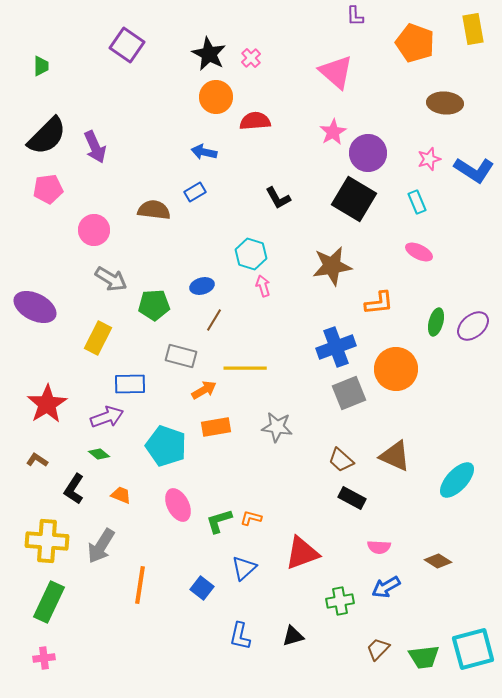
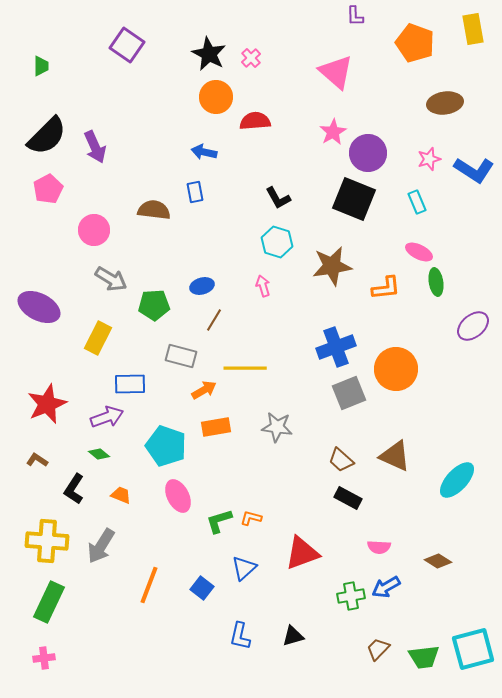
brown ellipse at (445, 103): rotated 12 degrees counterclockwise
pink pentagon at (48, 189): rotated 20 degrees counterclockwise
blue rectangle at (195, 192): rotated 70 degrees counterclockwise
black square at (354, 199): rotated 9 degrees counterclockwise
cyan hexagon at (251, 254): moved 26 px right, 12 px up
orange L-shape at (379, 303): moved 7 px right, 15 px up
purple ellipse at (35, 307): moved 4 px right
green ellipse at (436, 322): moved 40 px up; rotated 24 degrees counterclockwise
red star at (47, 404): rotated 9 degrees clockwise
black rectangle at (352, 498): moved 4 px left
pink ellipse at (178, 505): moved 9 px up
orange line at (140, 585): moved 9 px right; rotated 12 degrees clockwise
green cross at (340, 601): moved 11 px right, 5 px up
